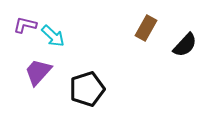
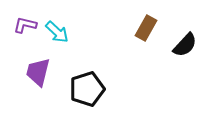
cyan arrow: moved 4 px right, 4 px up
purple trapezoid: rotated 28 degrees counterclockwise
